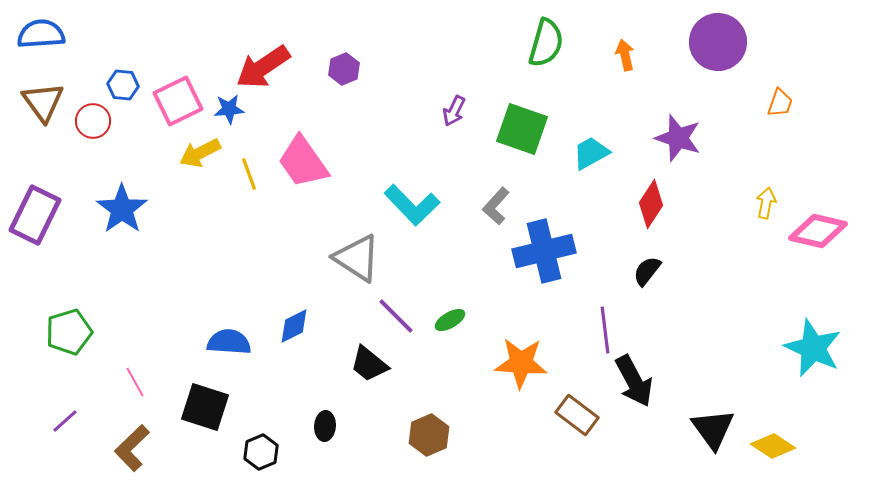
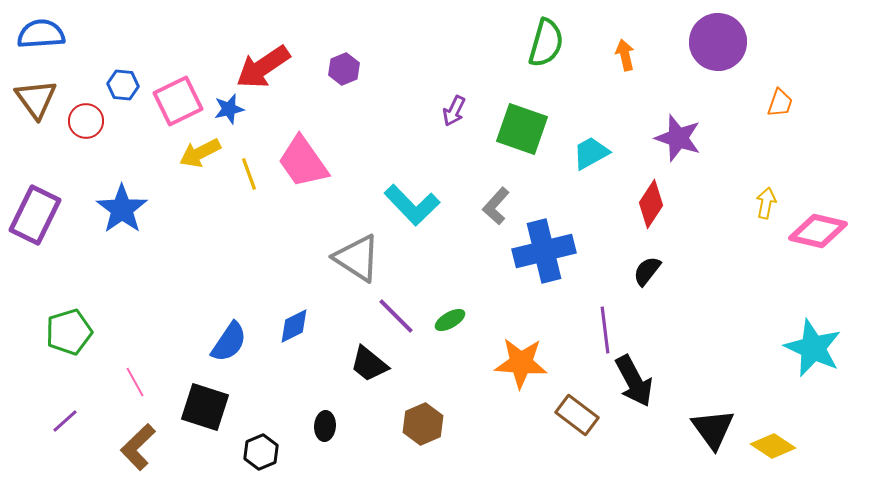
brown triangle at (43, 102): moved 7 px left, 3 px up
blue star at (229, 109): rotated 8 degrees counterclockwise
red circle at (93, 121): moved 7 px left
blue semicircle at (229, 342): rotated 120 degrees clockwise
brown hexagon at (429, 435): moved 6 px left, 11 px up
brown L-shape at (132, 448): moved 6 px right, 1 px up
